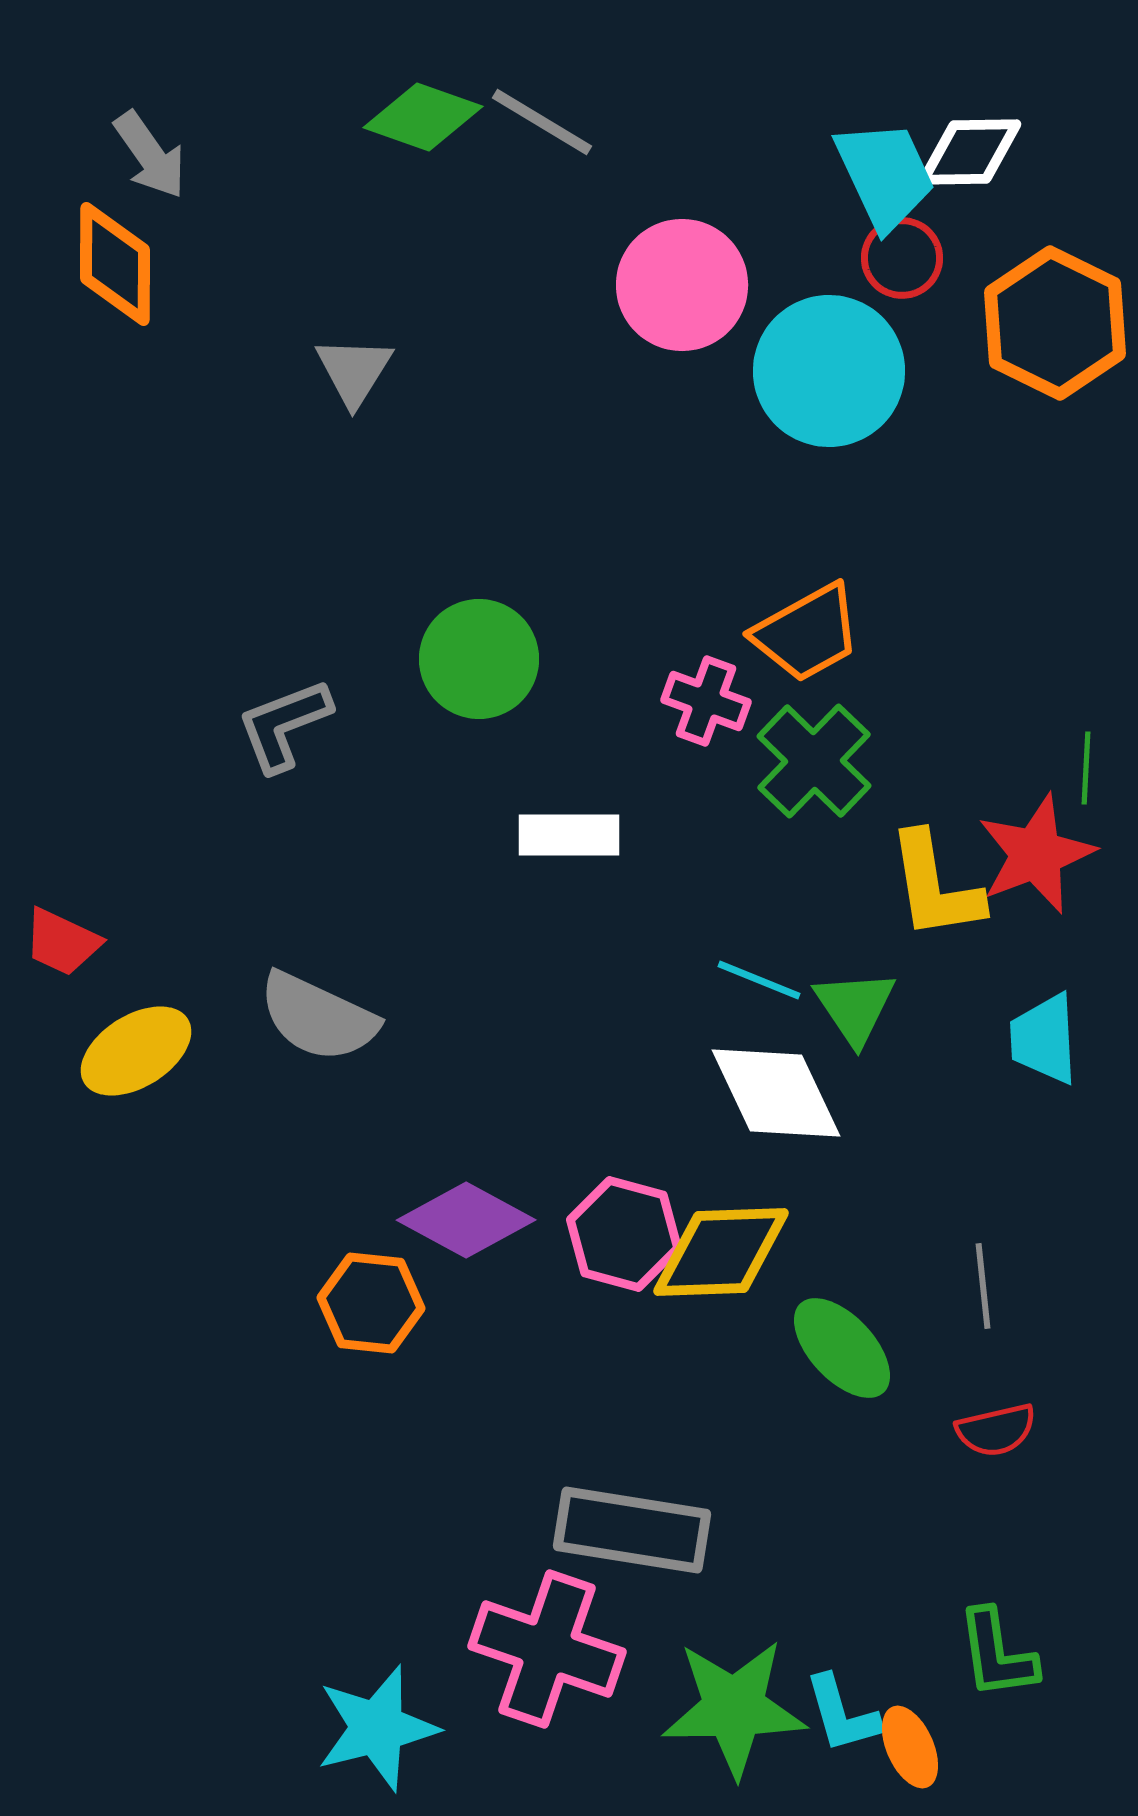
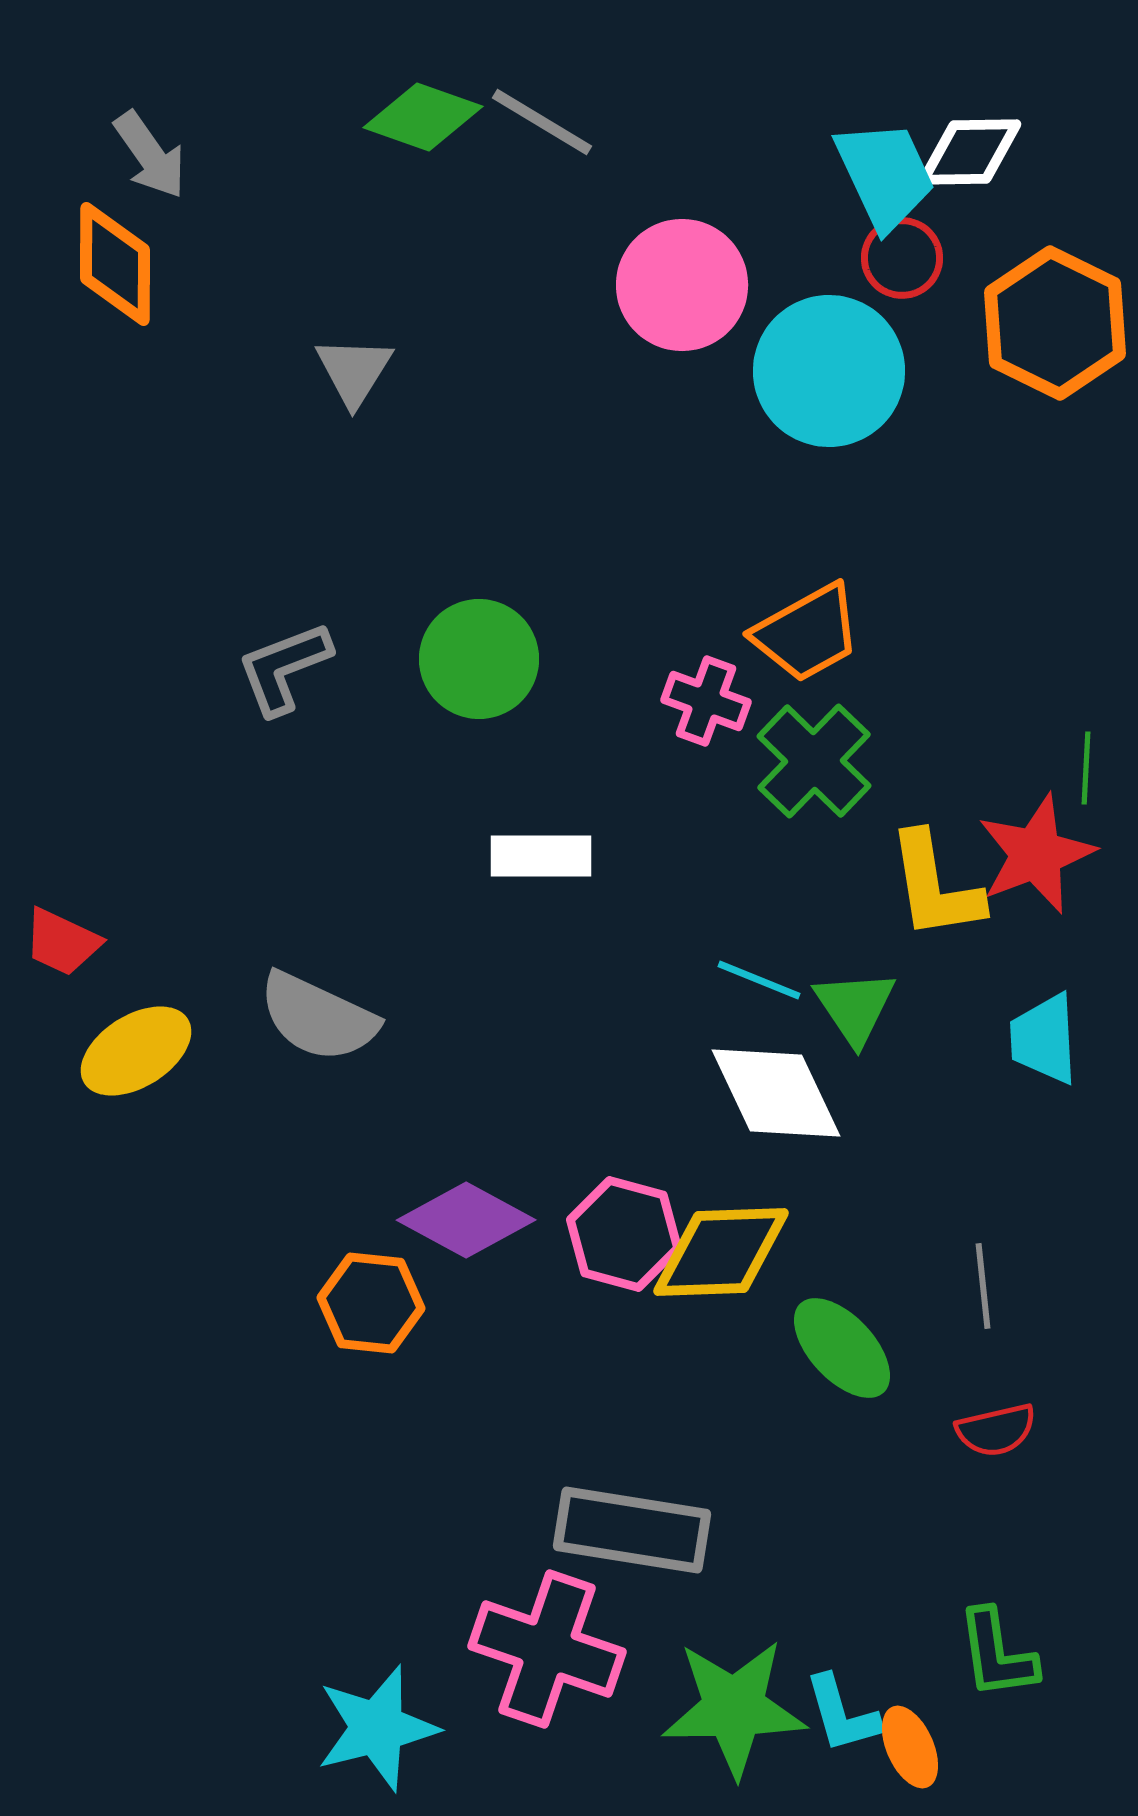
gray L-shape at (284, 725): moved 57 px up
white rectangle at (569, 835): moved 28 px left, 21 px down
